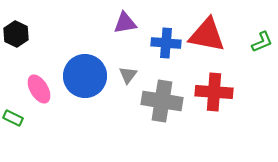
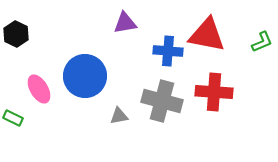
blue cross: moved 2 px right, 8 px down
gray triangle: moved 9 px left, 41 px down; rotated 42 degrees clockwise
gray cross: rotated 6 degrees clockwise
